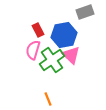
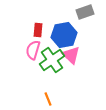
red rectangle: rotated 32 degrees clockwise
